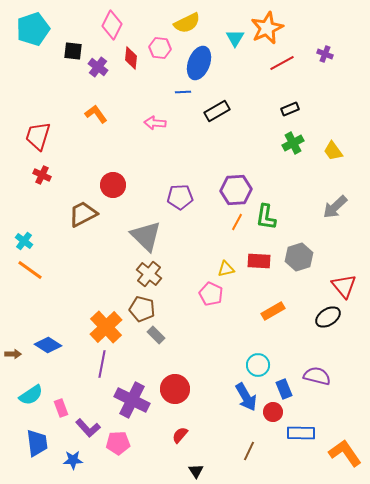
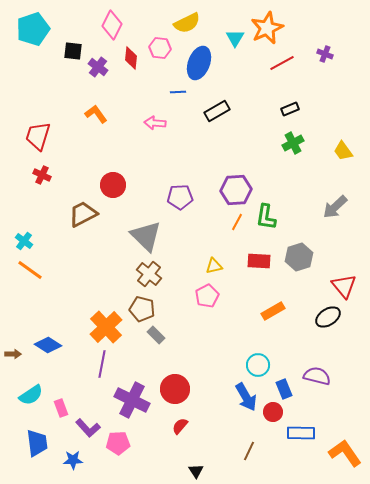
blue line at (183, 92): moved 5 px left
yellow trapezoid at (333, 151): moved 10 px right
yellow triangle at (226, 269): moved 12 px left, 3 px up
pink pentagon at (211, 294): moved 4 px left, 2 px down; rotated 20 degrees clockwise
red semicircle at (180, 435): moved 9 px up
